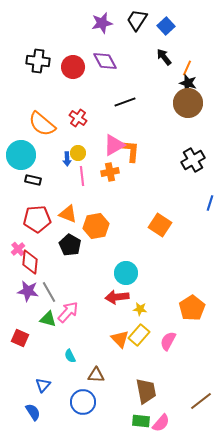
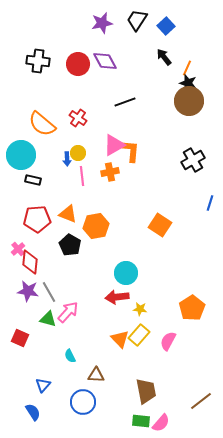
red circle at (73, 67): moved 5 px right, 3 px up
brown circle at (188, 103): moved 1 px right, 2 px up
